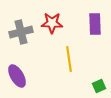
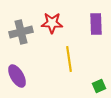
purple rectangle: moved 1 px right
